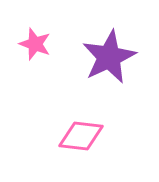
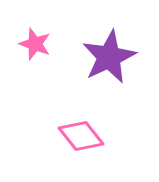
pink diamond: rotated 45 degrees clockwise
